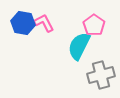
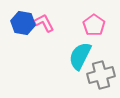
cyan semicircle: moved 1 px right, 10 px down
